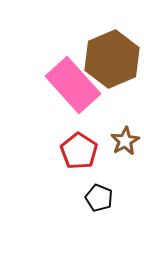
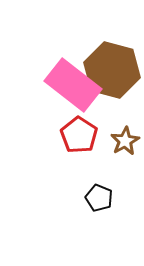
brown hexagon: moved 11 px down; rotated 22 degrees counterclockwise
pink rectangle: rotated 10 degrees counterclockwise
red pentagon: moved 16 px up
